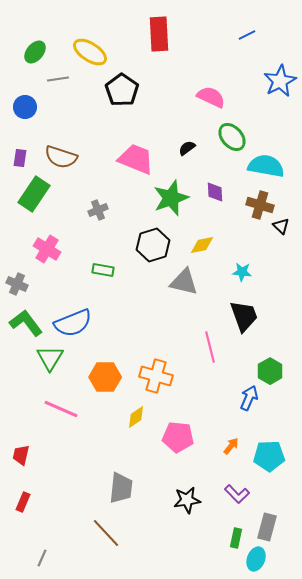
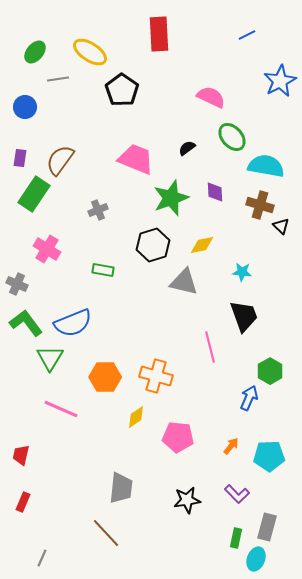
brown semicircle at (61, 157): moved 1 px left, 3 px down; rotated 108 degrees clockwise
